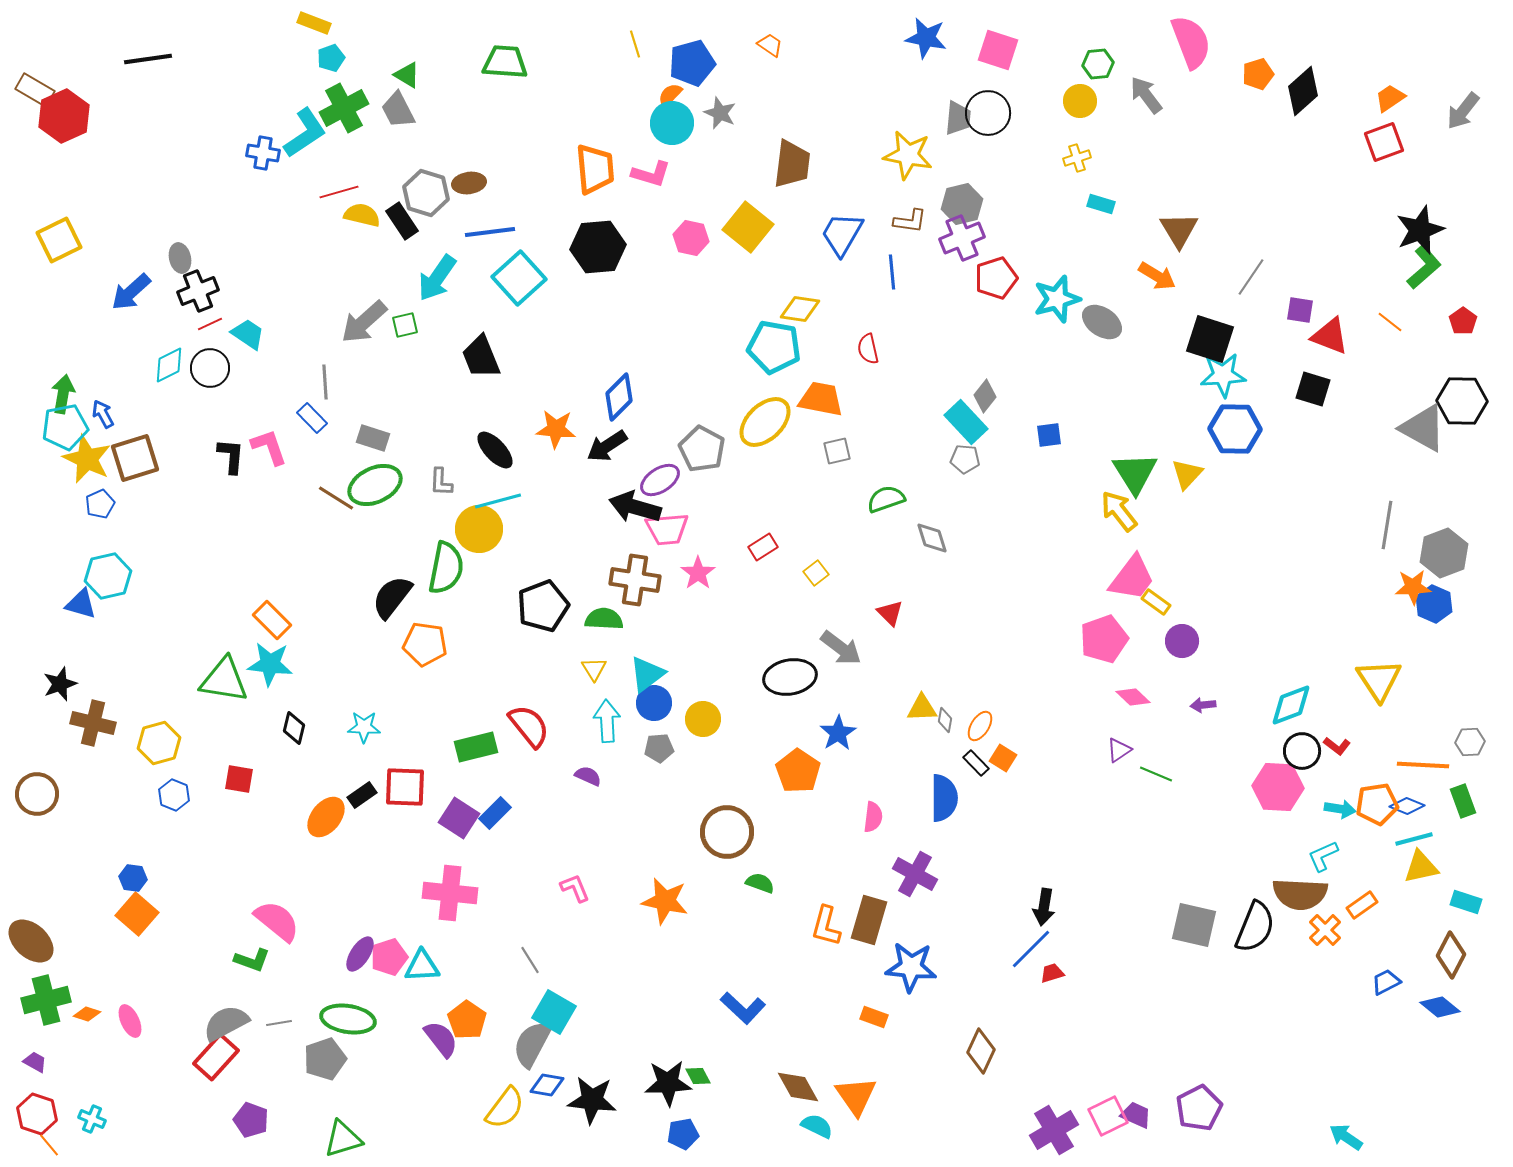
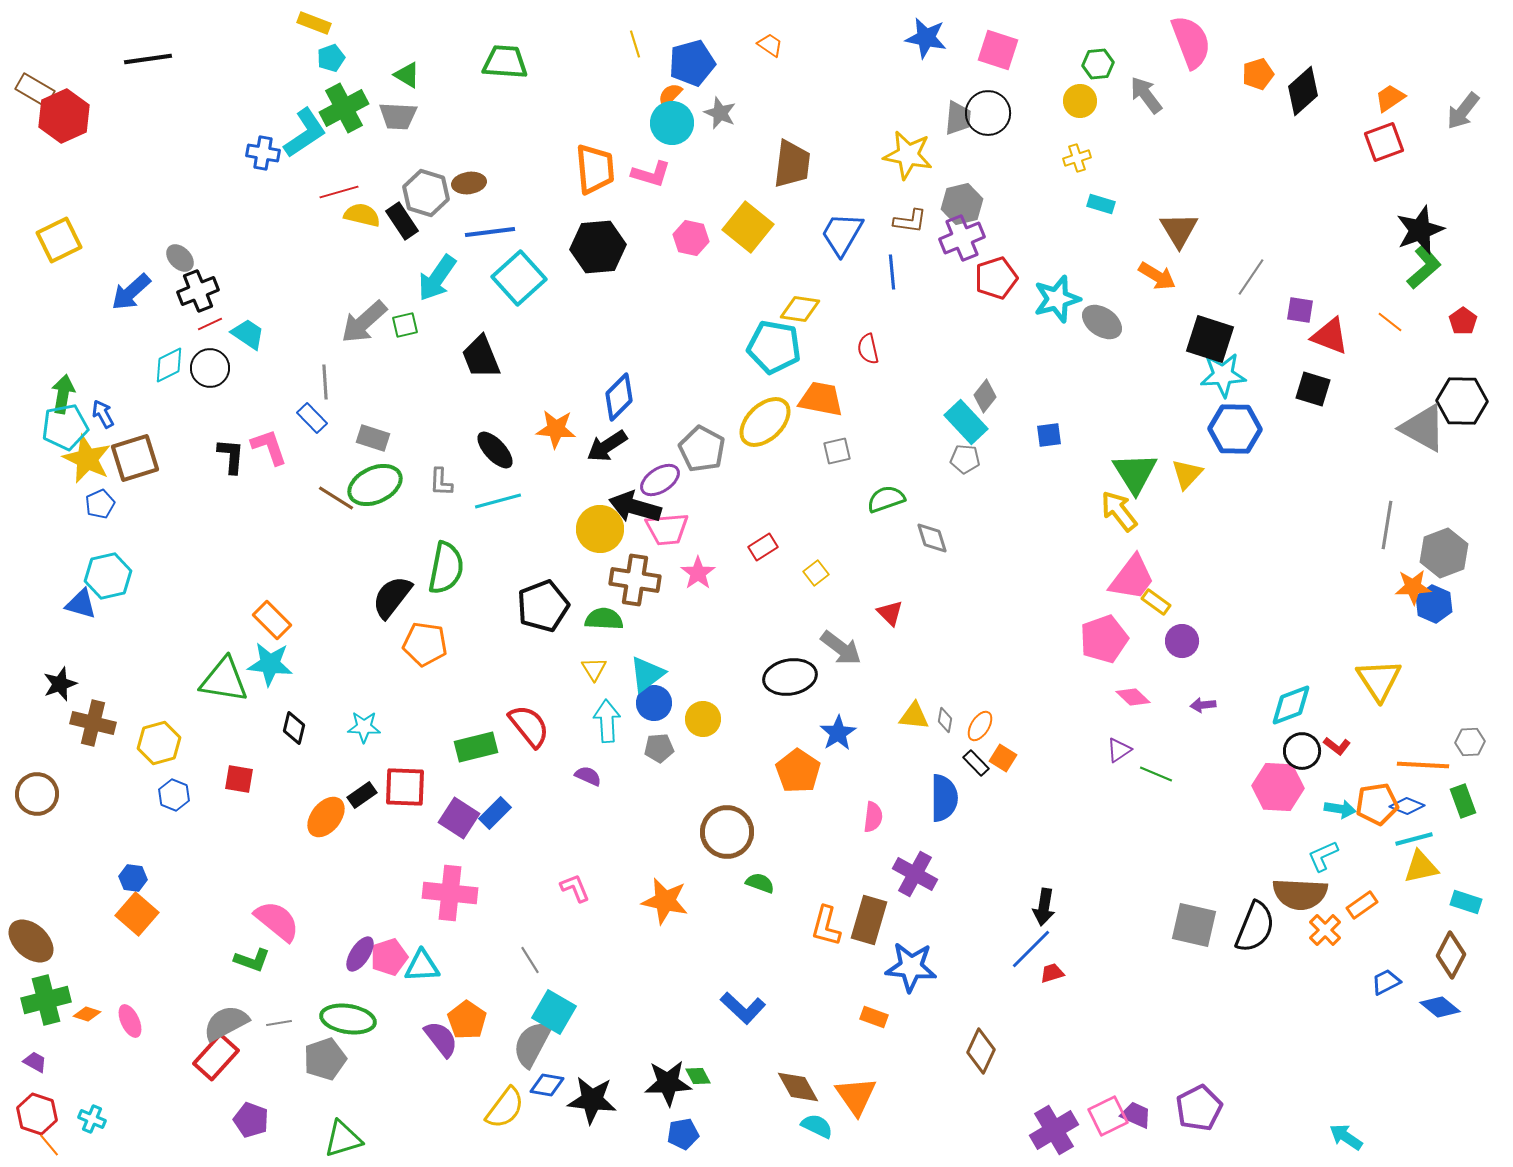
gray trapezoid at (398, 110): moved 6 px down; rotated 60 degrees counterclockwise
gray ellipse at (180, 258): rotated 32 degrees counterclockwise
yellow circle at (479, 529): moved 121 px right
yellow triangle at (922, 708): moved 8 px left, 8 px down; rotated 8 degrees clockwise
